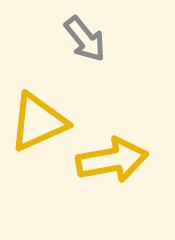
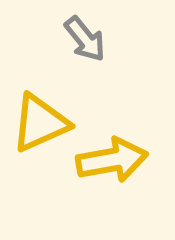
yellow triangle: moved 2 px right, 1 px down
